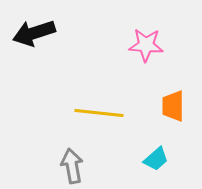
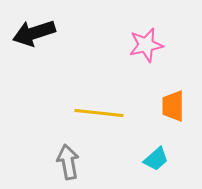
pink star: rotated 16 degrees counterclockwise
gray arrow: moved 4 px left, 4 px up
